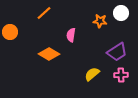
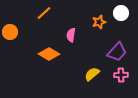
orange star: moved 1 px left, 1 px down; rotated 24 degrees counterclockwise
purple trapezoid: rotated 15 degrees counterclockwise
